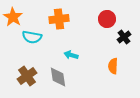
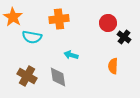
red circle: moved 1 px right, 4 px down
black cross: rotated 16 degrees counterclockwise
brown cross: rotated 24 degrees counterclockwise
